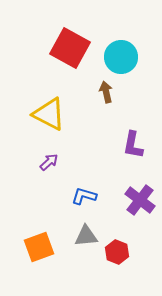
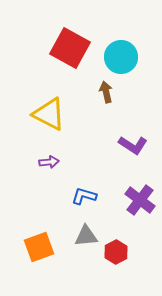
purple L-shape: rotated 68 degrees counterclockwise
purple arrow: rotated 36 degrees clockwise
red hexagon: moved 1 px left; rotated 10 degrees clockwise
